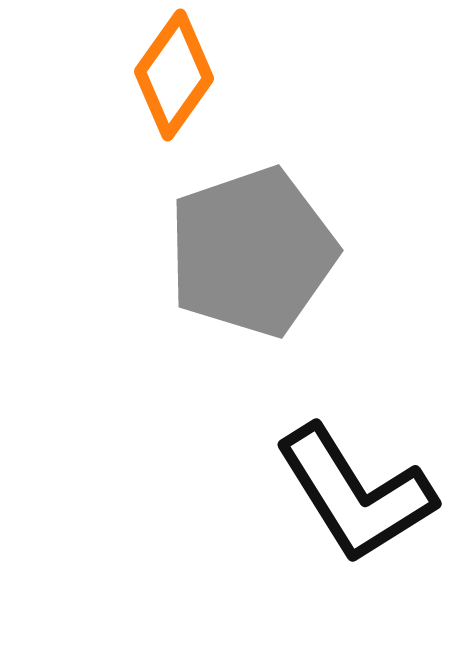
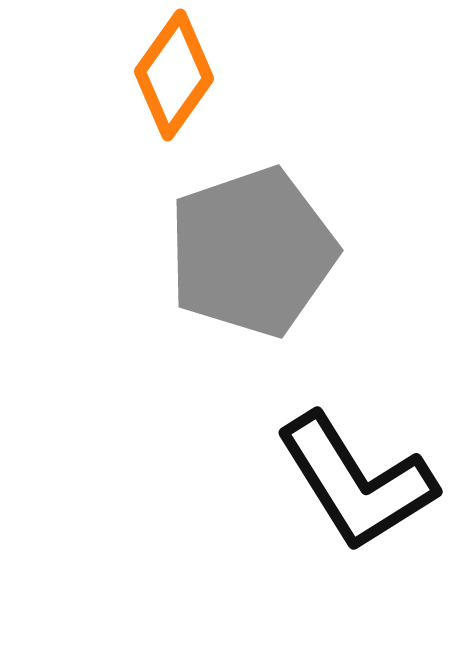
black L-shape: moved 1 px right, 12 px up
